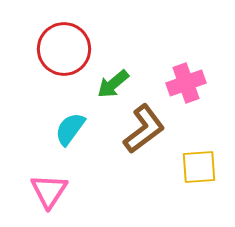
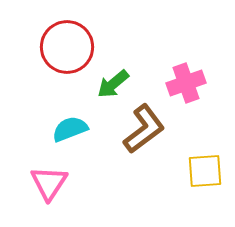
red circle: moved 3 px right, 2 px up
cyan semicircle: rotated 33 degrees clockwise
yellow square: moved 6 px right, 4 px down
pink triangle: moved 8 px up
